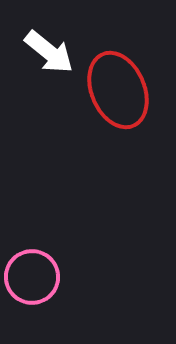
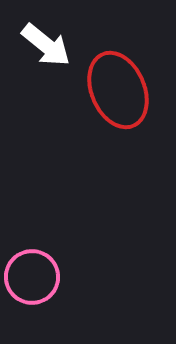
white arrow: moved 3 px left, 7 px up
